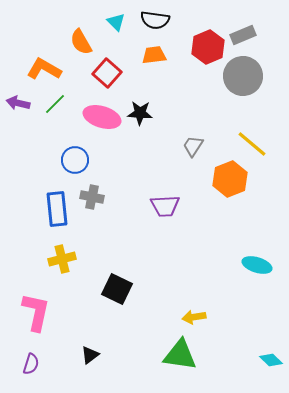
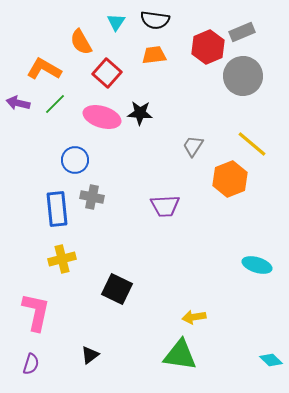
cyan triangle: rotated 18 degrees clockwise
gray rectangle: moved 1 px left, 3 px up
